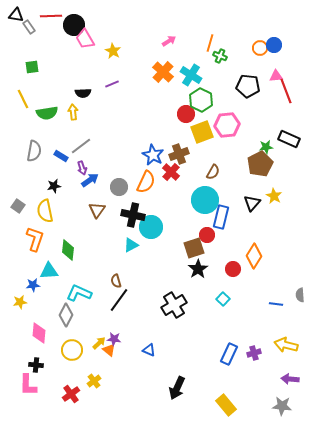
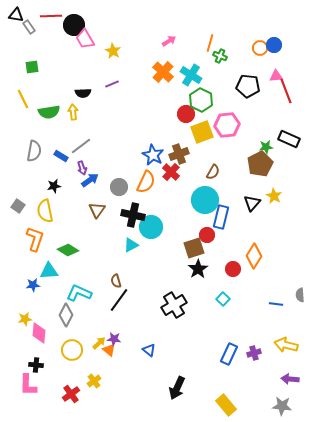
green semicircle at (47, 113): moved 2 px right, 1 px up
green diamond at (68, 250): rotated 65 degrees counterclockwise
yellow star at (20, 302): moved 5 px right, 17 px down
blue triangle at (149, 350): rotated 16 degrees clockwise
